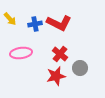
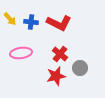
blue cross: moved 4 px left, 2 px up; rotated 16 degrees clockwise
